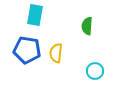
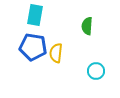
blue pentagon: moved 6 px right, 3 px up
cyan circle: moved 1 px right
